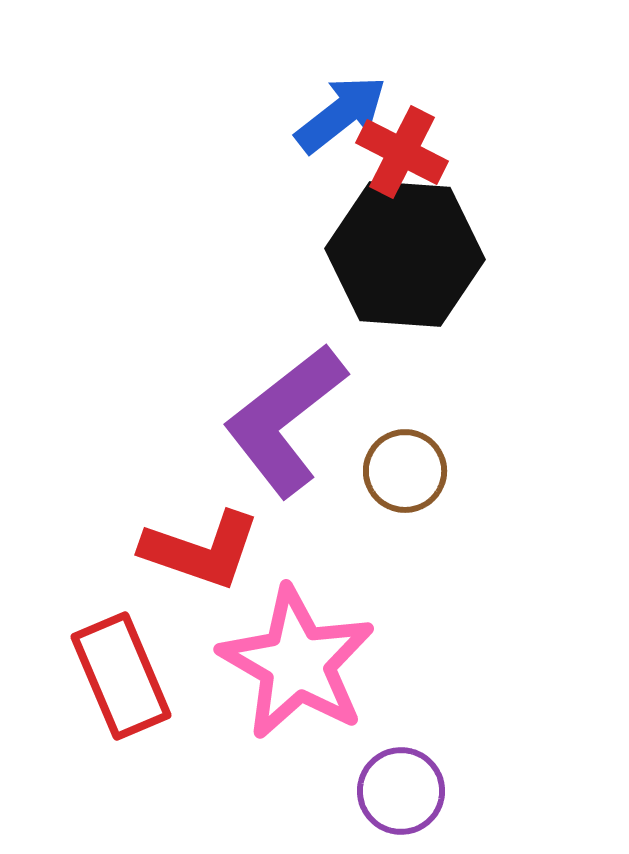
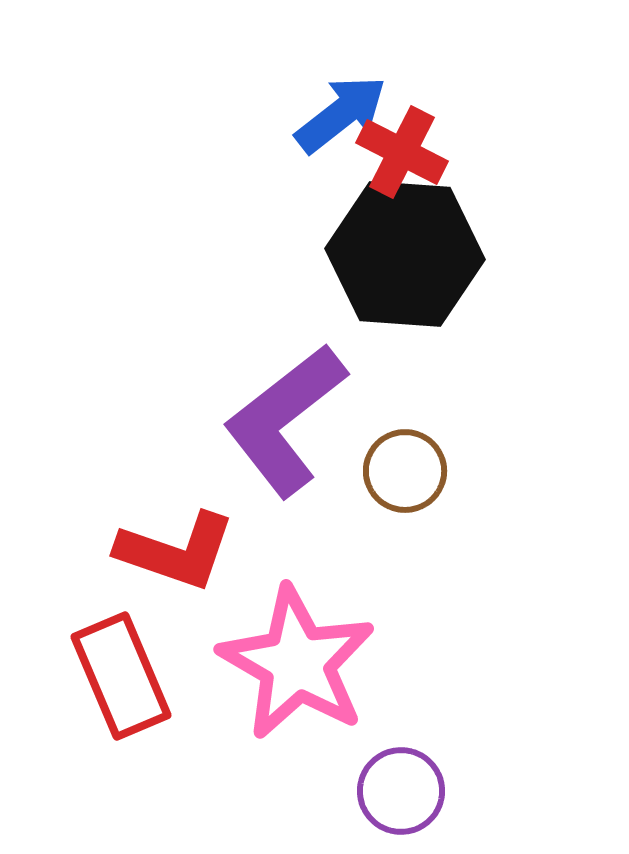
red L-shape: moved 25 px left, 1 px down
